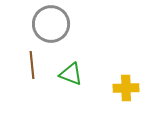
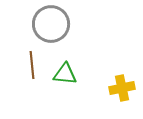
green triangle: moved 6 px left; rotated 15 degrees counterclockwise
yellow cross: moved 4 px left; rotated 10 degrees counterclockwise
